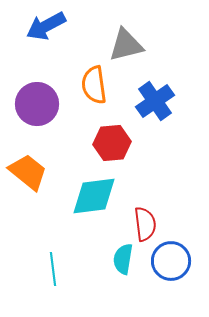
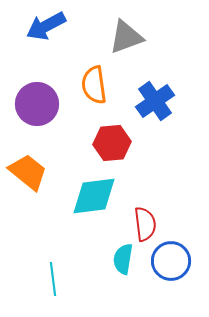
gray triangle: moved 8 px up; rotated 6 degrees counterclockwise
cyan line: moved 10 px down
